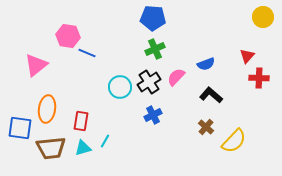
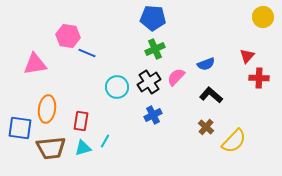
pink triangle: moved 1 px left, 1 px up; rotated 30 degrees clockwise
cyan circle: moved 3 px left
